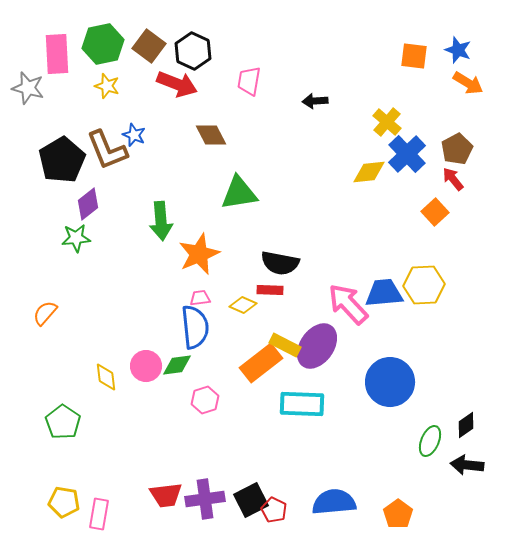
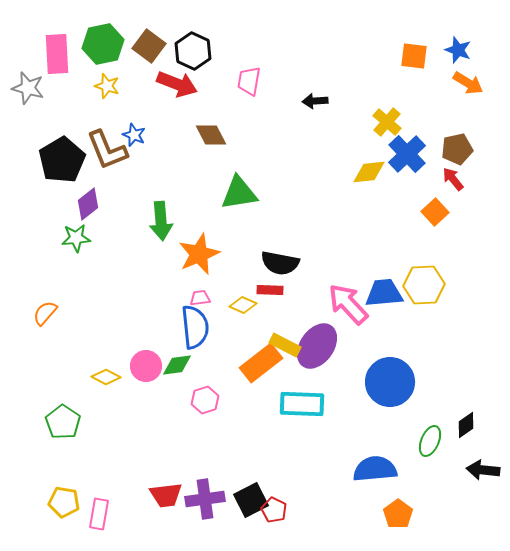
brown pentagon at (457, 149): rotated 16 degrees clockwise
yellow diamond at (106, 377): rotated 56 degrees counterclockwise
black arrow at (467, 465): moved 16 px right, 5 px down
blue semicircle at (334, 502): moved 41 px right, 33 px up
